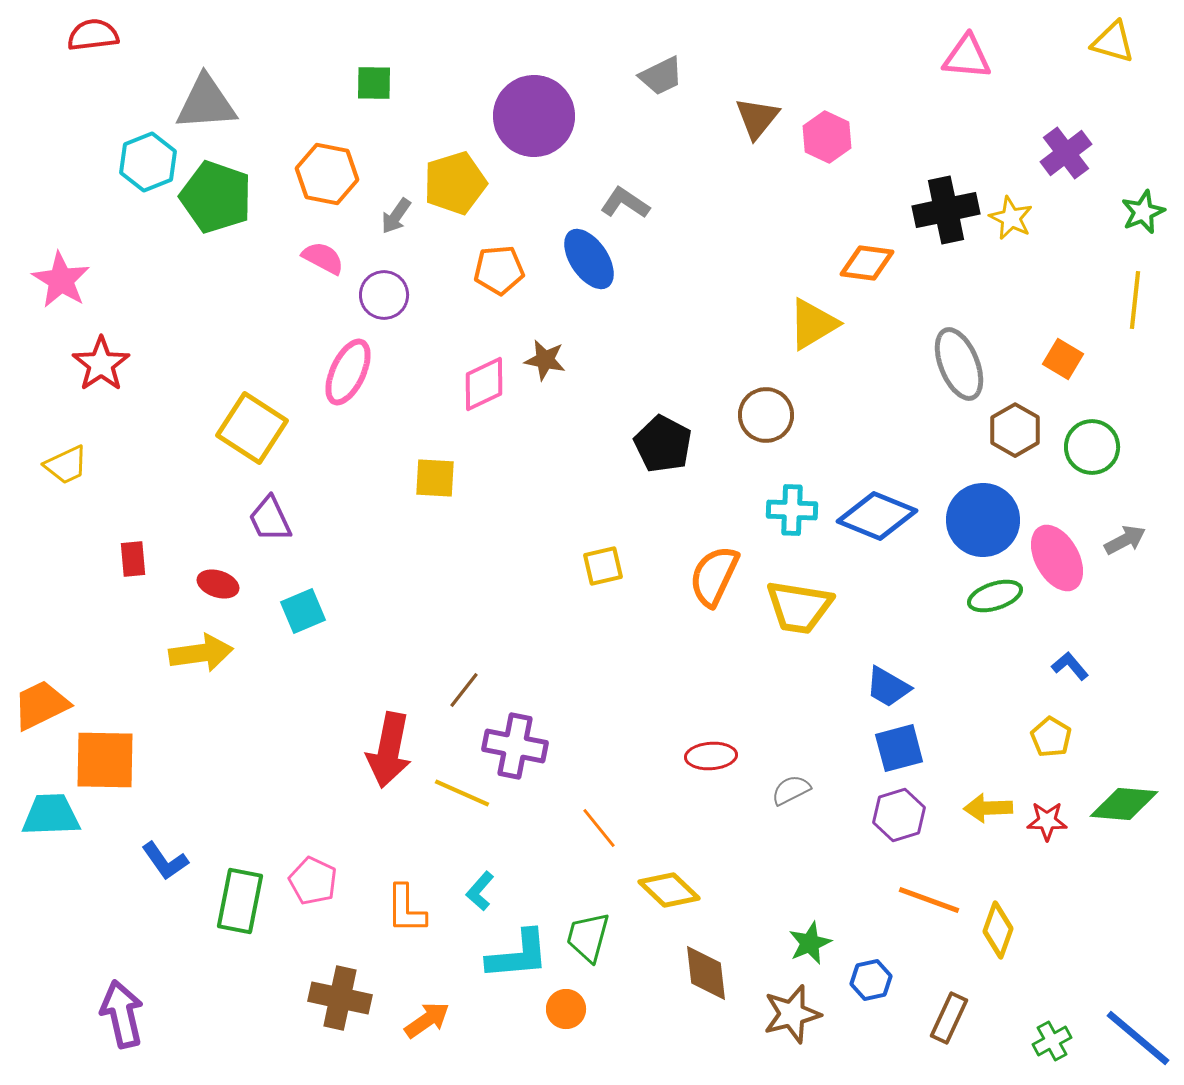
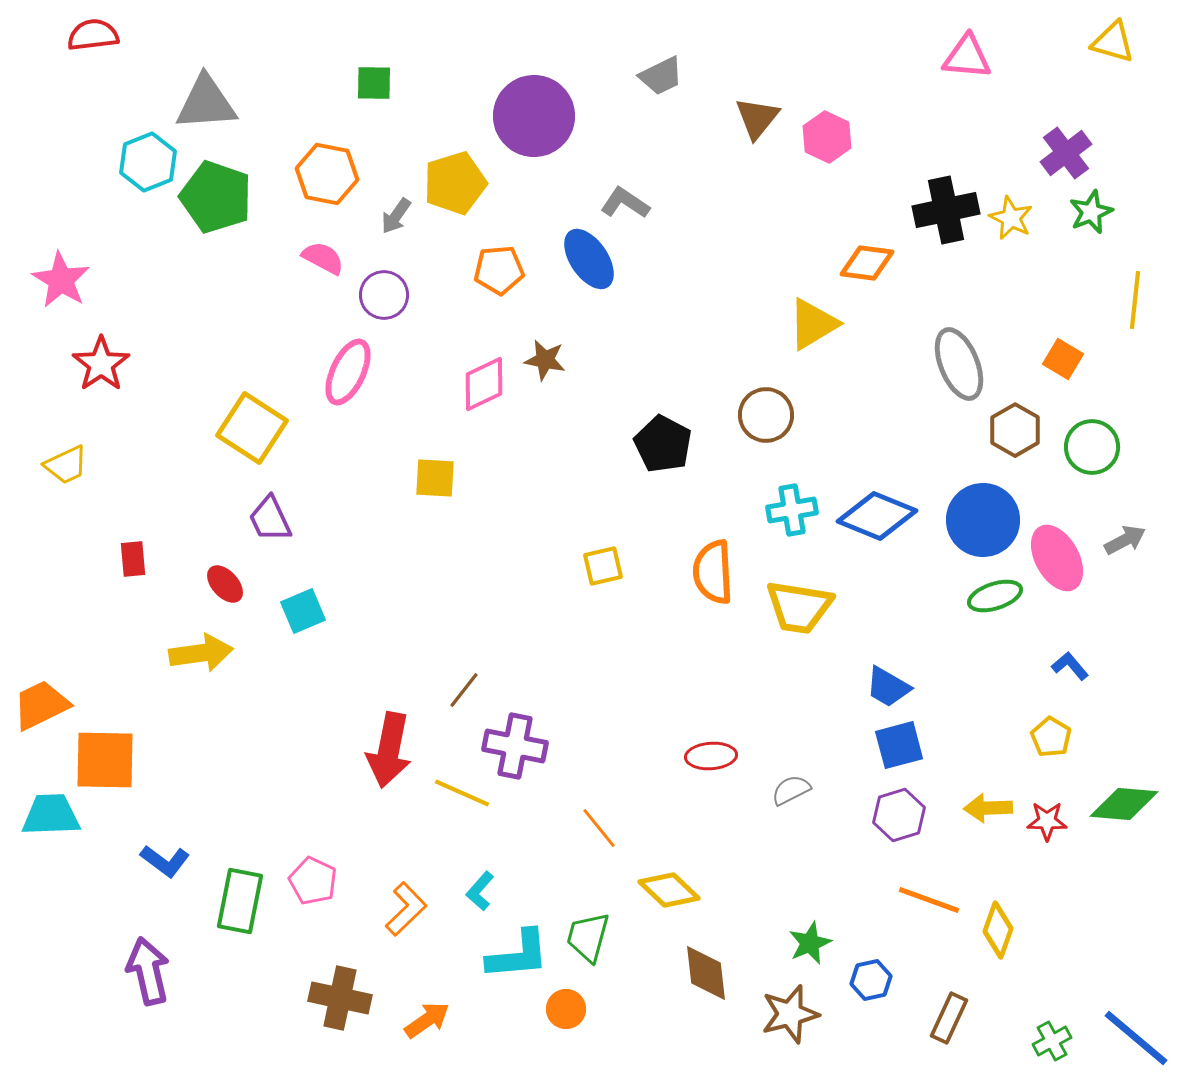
green star at (1143, 212): moved 52 px left
cyan cross at (792, 510): rotated 12 degrees counterclockwise
orange semicircle at (714, 576): moved 1 px left, 4 px up; rotated 28 degrees counterclockwise
red ellipse at (218, 584): moved 7 px right; rotated 30 degrees clockwise
blue square at (899, 748): moved 3 px up
blue L-shape at (165, 861): rotated 18 degrees counterclockwise
orange L-shape at (406, 909): rotated 134 degrees counterclockwise
purple arrow at (122, 1014): moved 26 px right, 43 px up
brown star at (792, 1014): moved 2 px left
blue line at (1138, 1038): moved 2 px left
